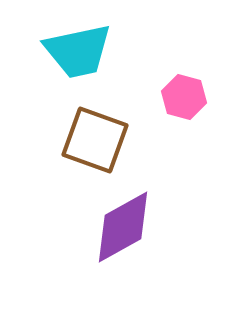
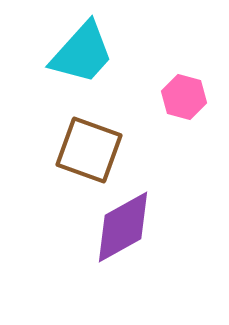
cyan trapezoid: moved 4 px right, 2 px down; rotated 36 degrees counterclockwise
brown square: moved 6 px left, 10 px down
